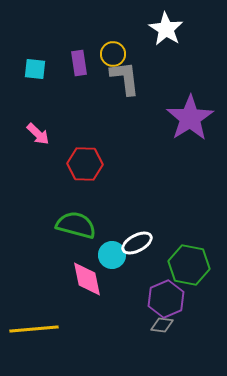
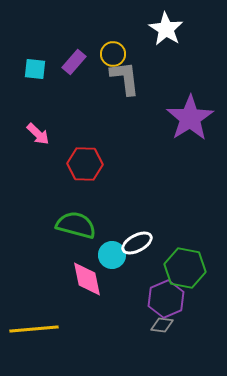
purple rectangle: moved 5 px left, 1 px up; rotated 50 degrees clockwise
green hexagon: moved 4 px left, 3 px down
